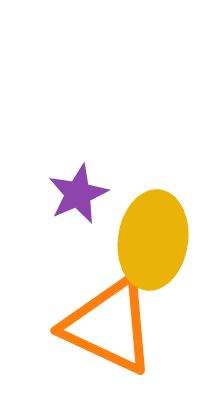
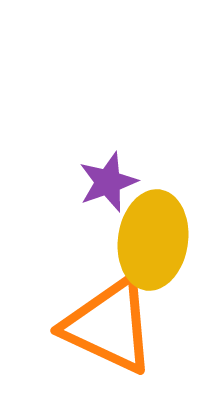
purple star: moved 30 px right, 12 px up; rotated 4 degrees clockwise
